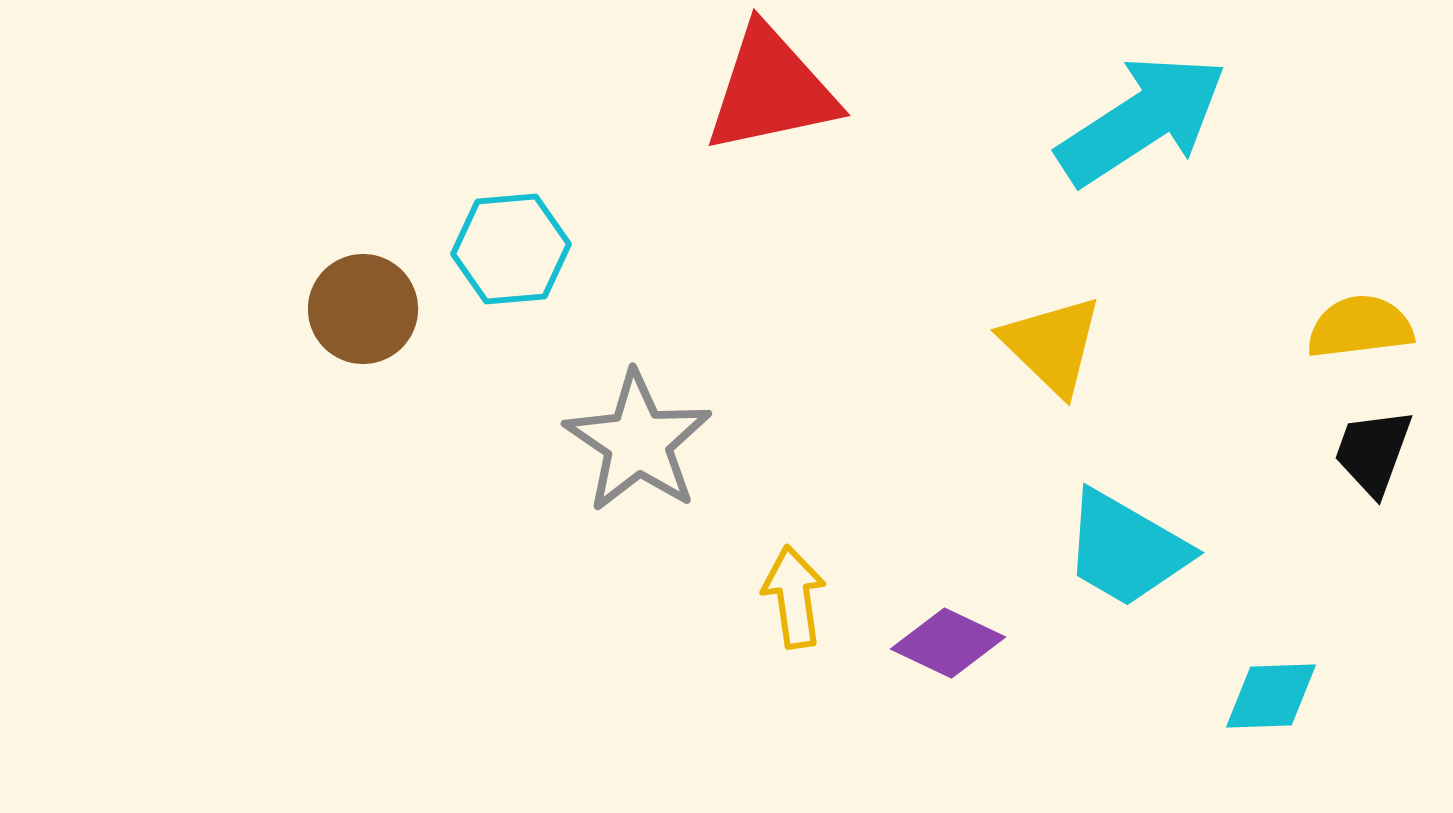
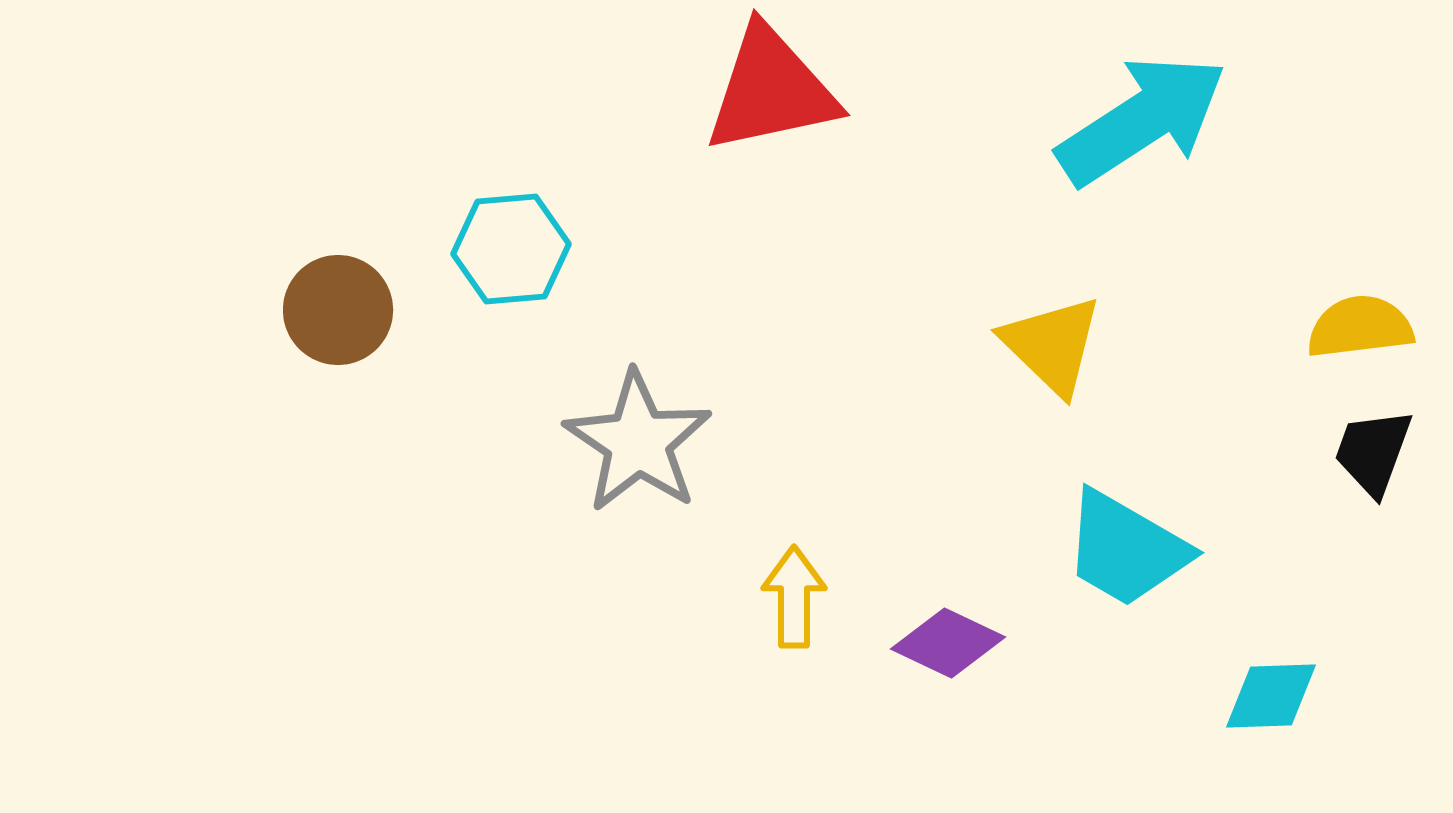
brown circle: moved 25 px left, 1 px down
yellow arrow: rotated 8 degrees clockwise
